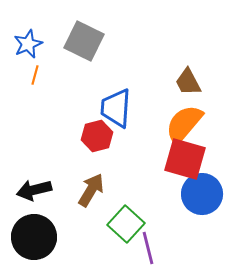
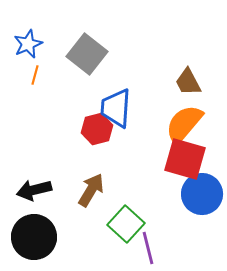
gray square: moved 3 px right, 13 px down; rotated 12 degrees clockwise
red hexagon: moved 7 px up
